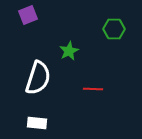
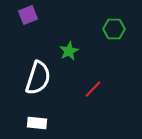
red line: rotated 48 degrees counterclockwise
